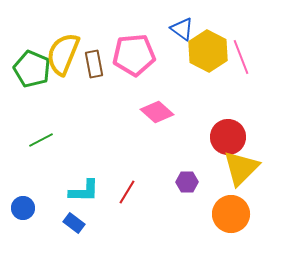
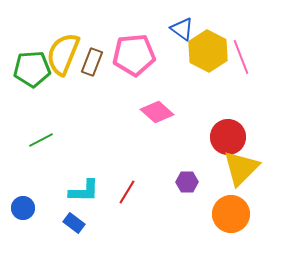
brown rectangle: moved 2 px left, 2 px up; rotated 32 degrees clockwise
green pentagon: rotated 27 degrees counterclockwise
